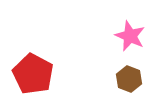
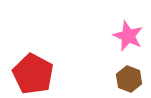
pink star: moved 2 px left
